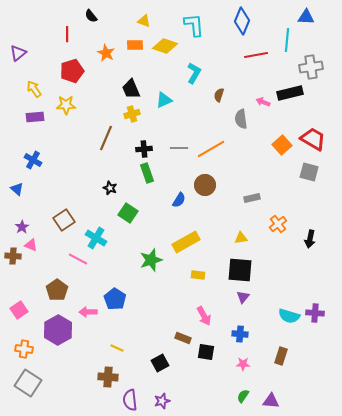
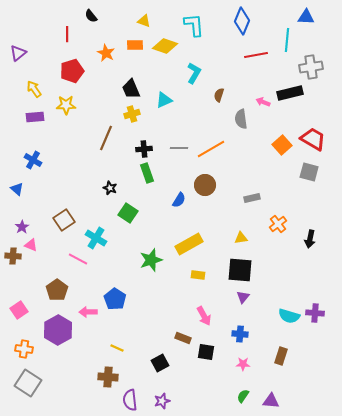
yellow rectangle at (186, 242): moved 3 px right, 2 px down
